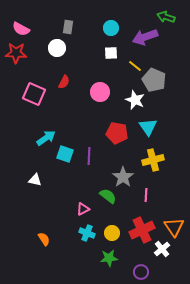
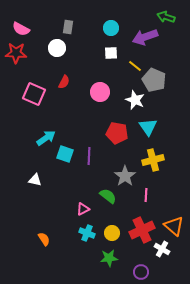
gray star: moved 2 px right, 1 px up
orange triangle: moved 1 px up; rotated 15 degrees counterclockwise
white cross: rotated 21 degrees counterclockwise
